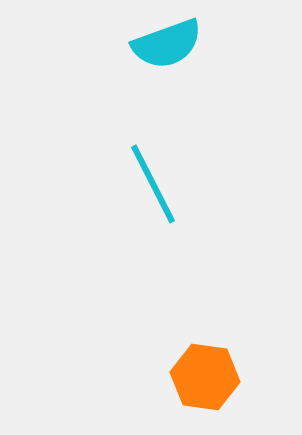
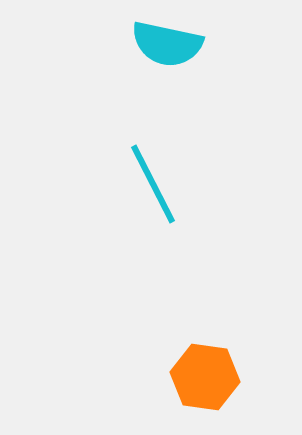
cyan semicircle: rotated 32 degrees clockwise
